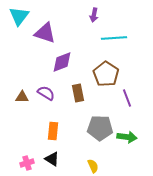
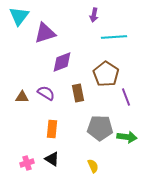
purple triangle: rotated 35 degrees counterclockwise
cyan line: moved 1 px up
purple line: moved 1 px left, 1 px up
orange rectangle: moved 1 px left, 2 px up
